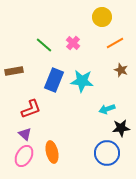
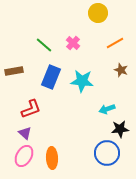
yellow circle: moved 4 px left, 4 px up
blue rectangle: moved 3 px left, 3 px up
black star: moved 1 px left, 1 px down
purple triangle: moved 1 px up
orange ellipse: moved 6 px down; rotated 10 degrees clockwise
